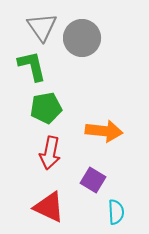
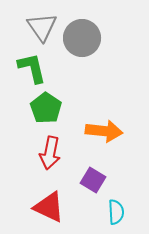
green L-shape: moved 2 px down
green pentagon: rotated 28 degrees counterclockwise
